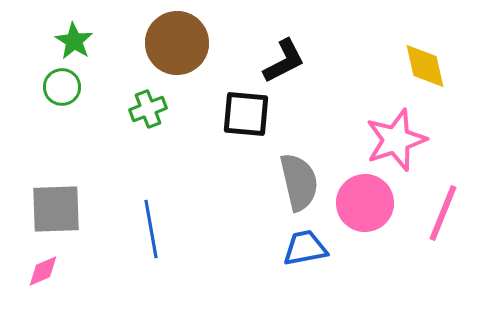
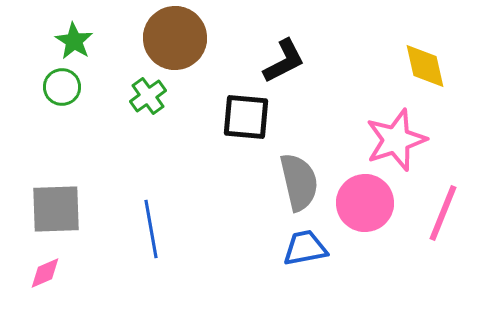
brown circle: moved 2 px left, 5 px up
green cross: moved 13 px up; rotated 15 degrees counterclockwise
black square: moved 3 px down
pink diamond: moved 2 px right, 2 px down
